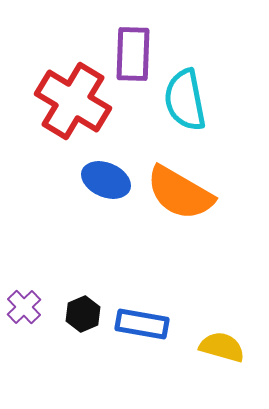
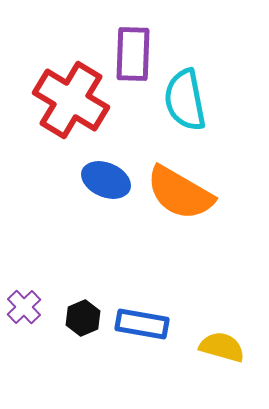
red cross: moved 2 px left, 1 px up
black hexagon: moved 4 px down
